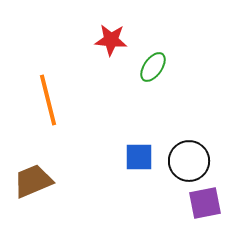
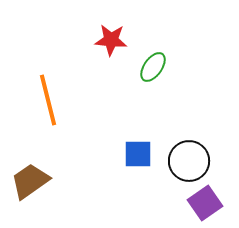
blue square: moved 1 px left, 3 px up
brown trapezoid: moved 3 px left; rotated 12 degrees counterclockwise
purple square: rotated 24 degrees counterclockwise
